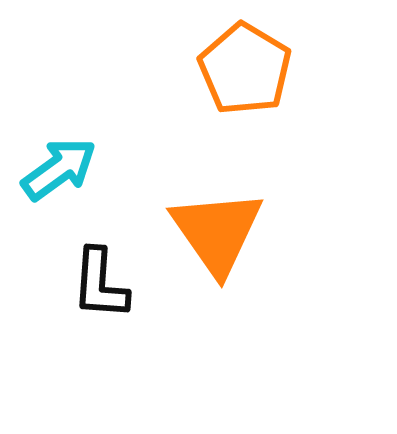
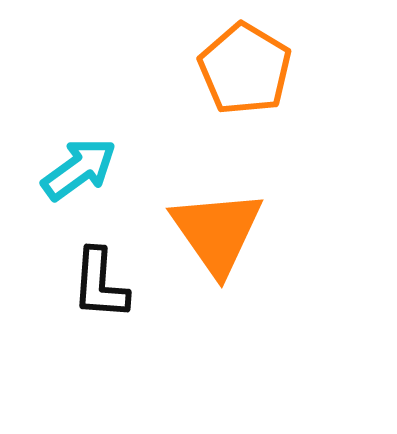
cyan arrow: moved 20 px right
